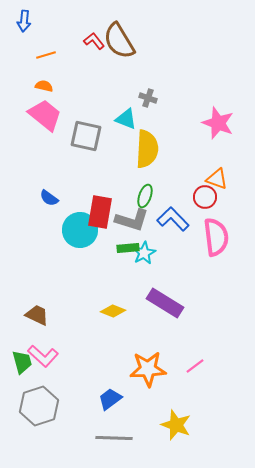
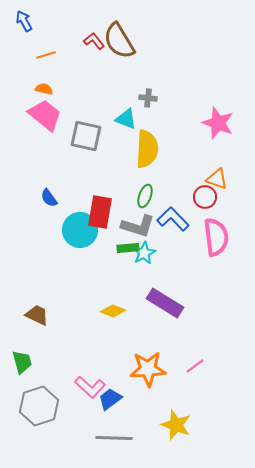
blue arrow: rotated 145 degrees clockwise
orange semicircle: moved 3 px down
gray cross: rotated 12 degrees counterclockwise
blue semicircle: rotated 18 degrees clockwise
gray L-shape: moved 6 px right, 6 px down
pink L-shape: moved 47 px right, 31 px down
